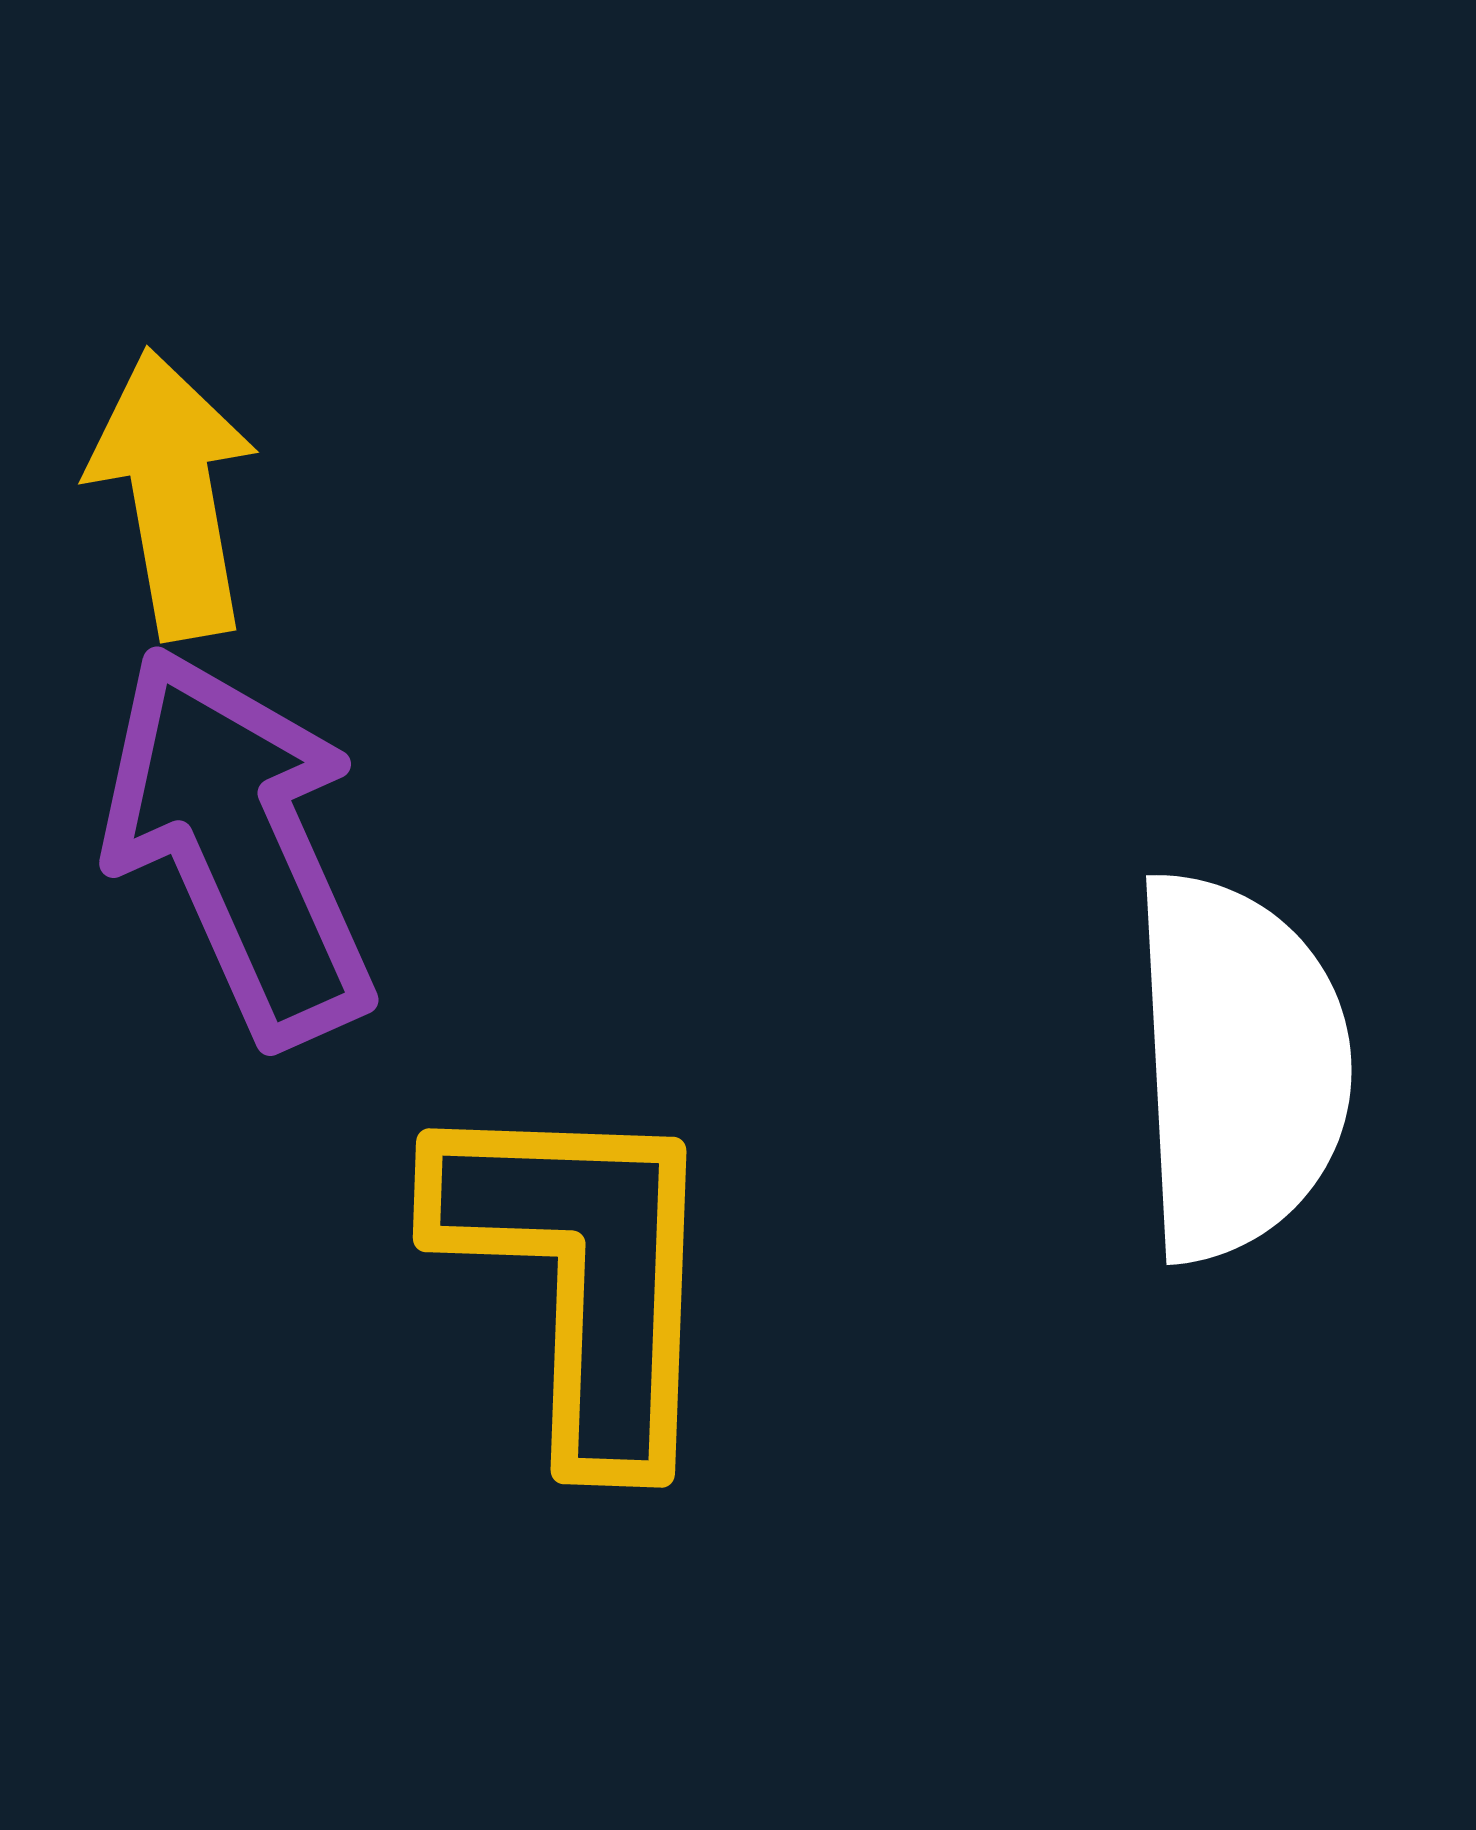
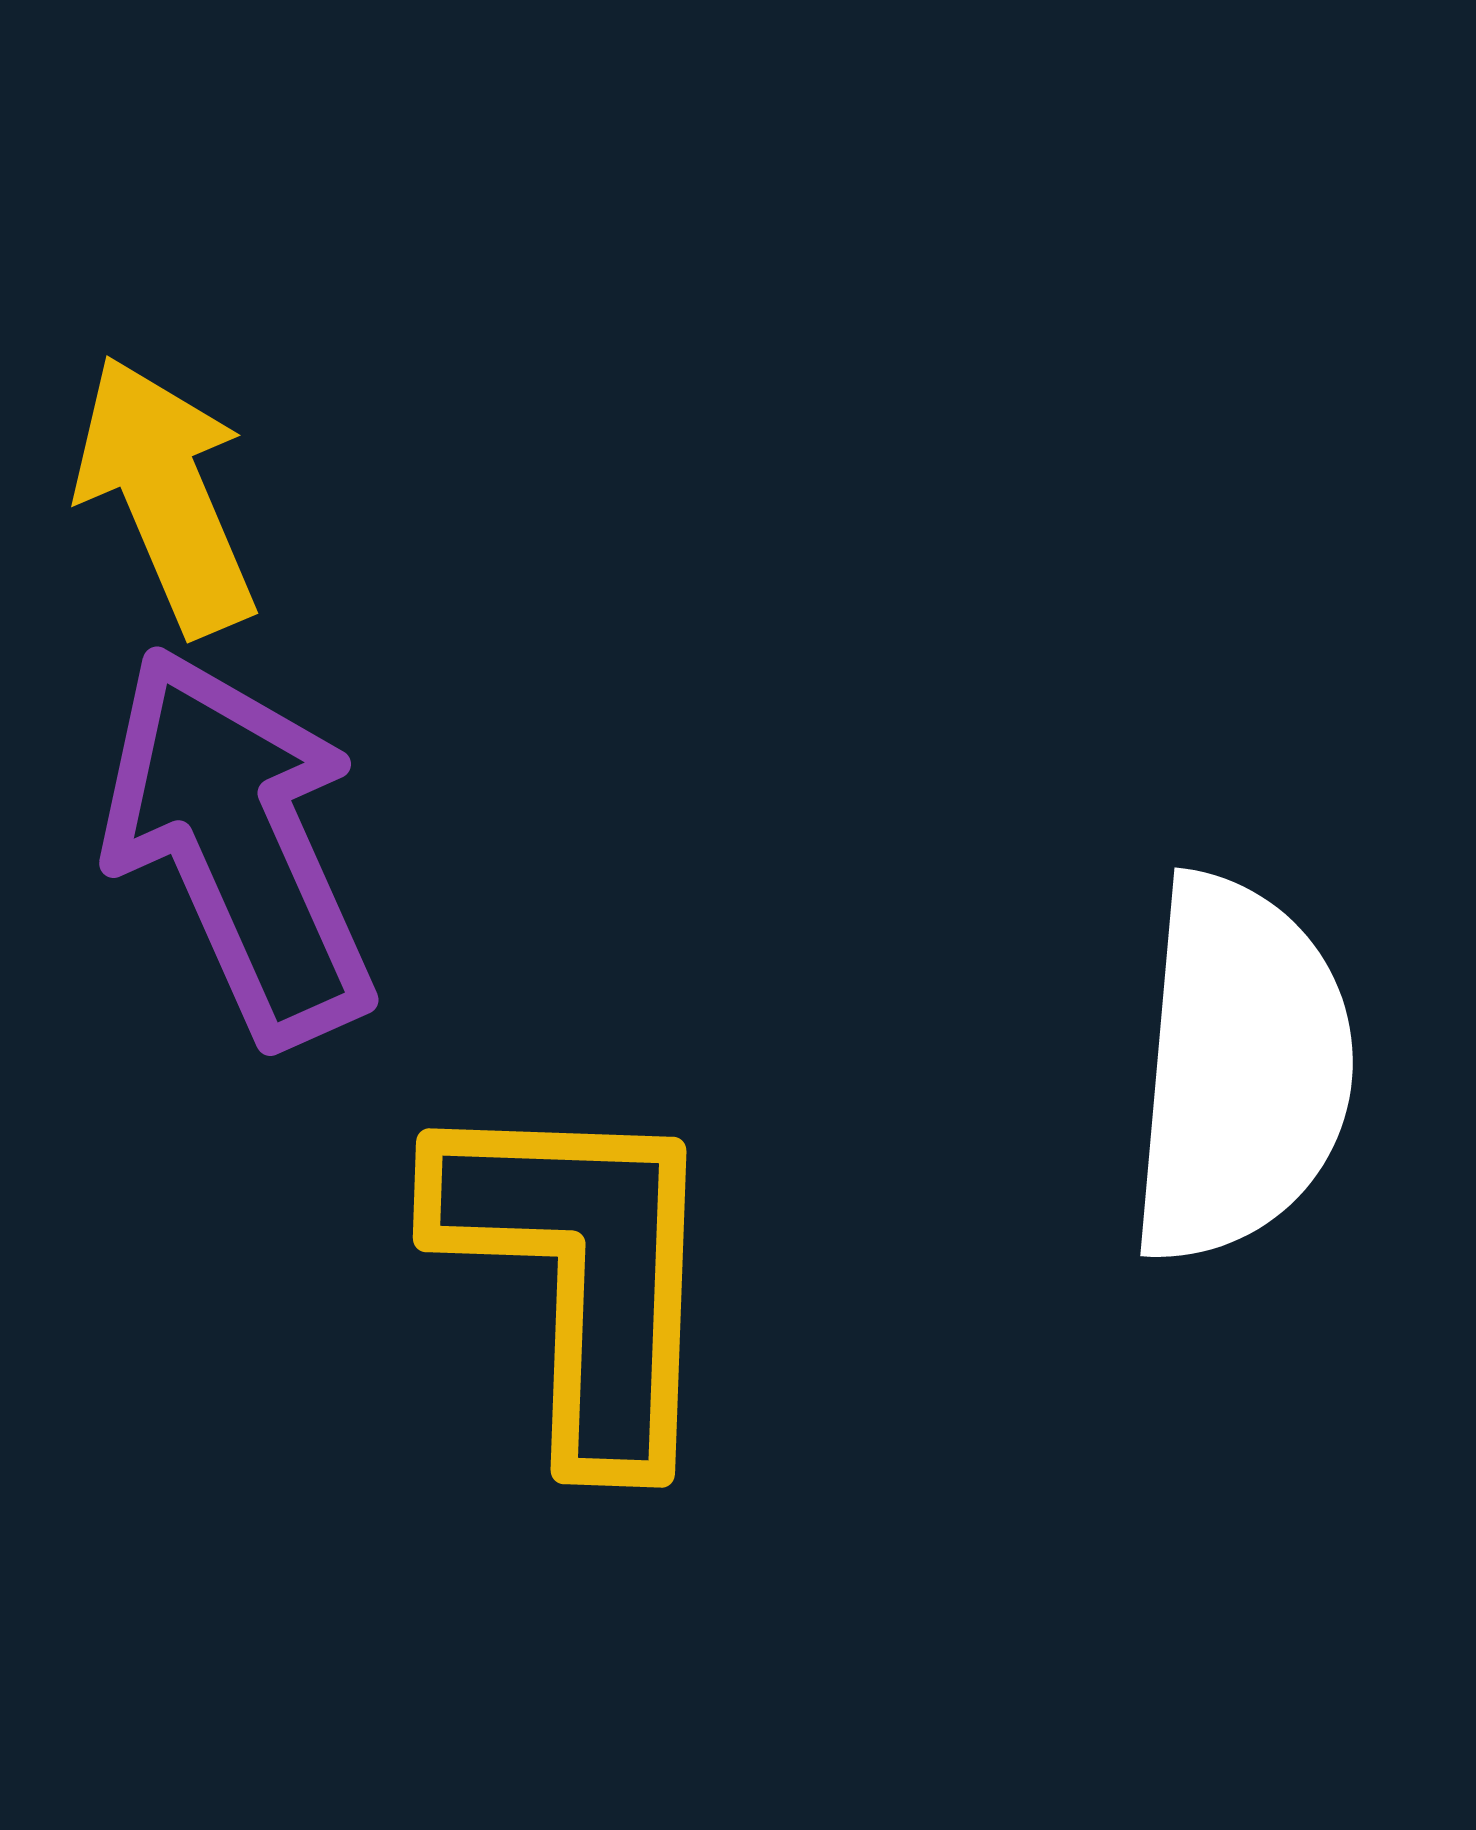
yellow arrow: moved 7 px left, 1 px down; rotated 13 degrees counterclockwise
white semicircle: moved 1 px right, 3 px down; rotated 8 degrees clockwise
